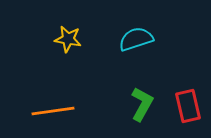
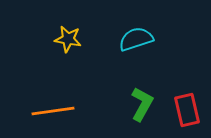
red rectangle: moved 1 px left, 4 px down
